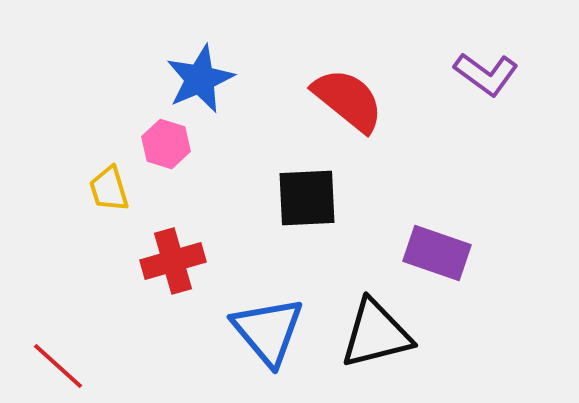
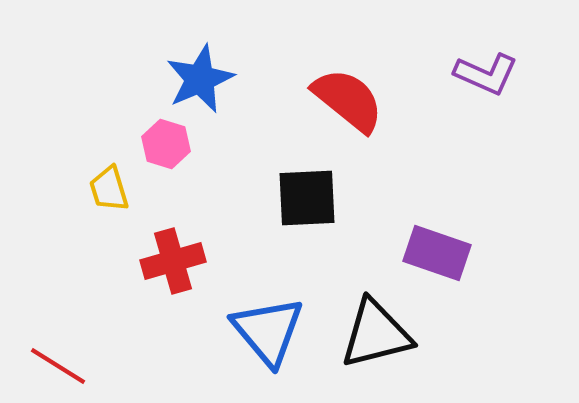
purple L-shape: rotated 12 degrees counterclockwise
red line: rotated 10 degrees counterclockwise
